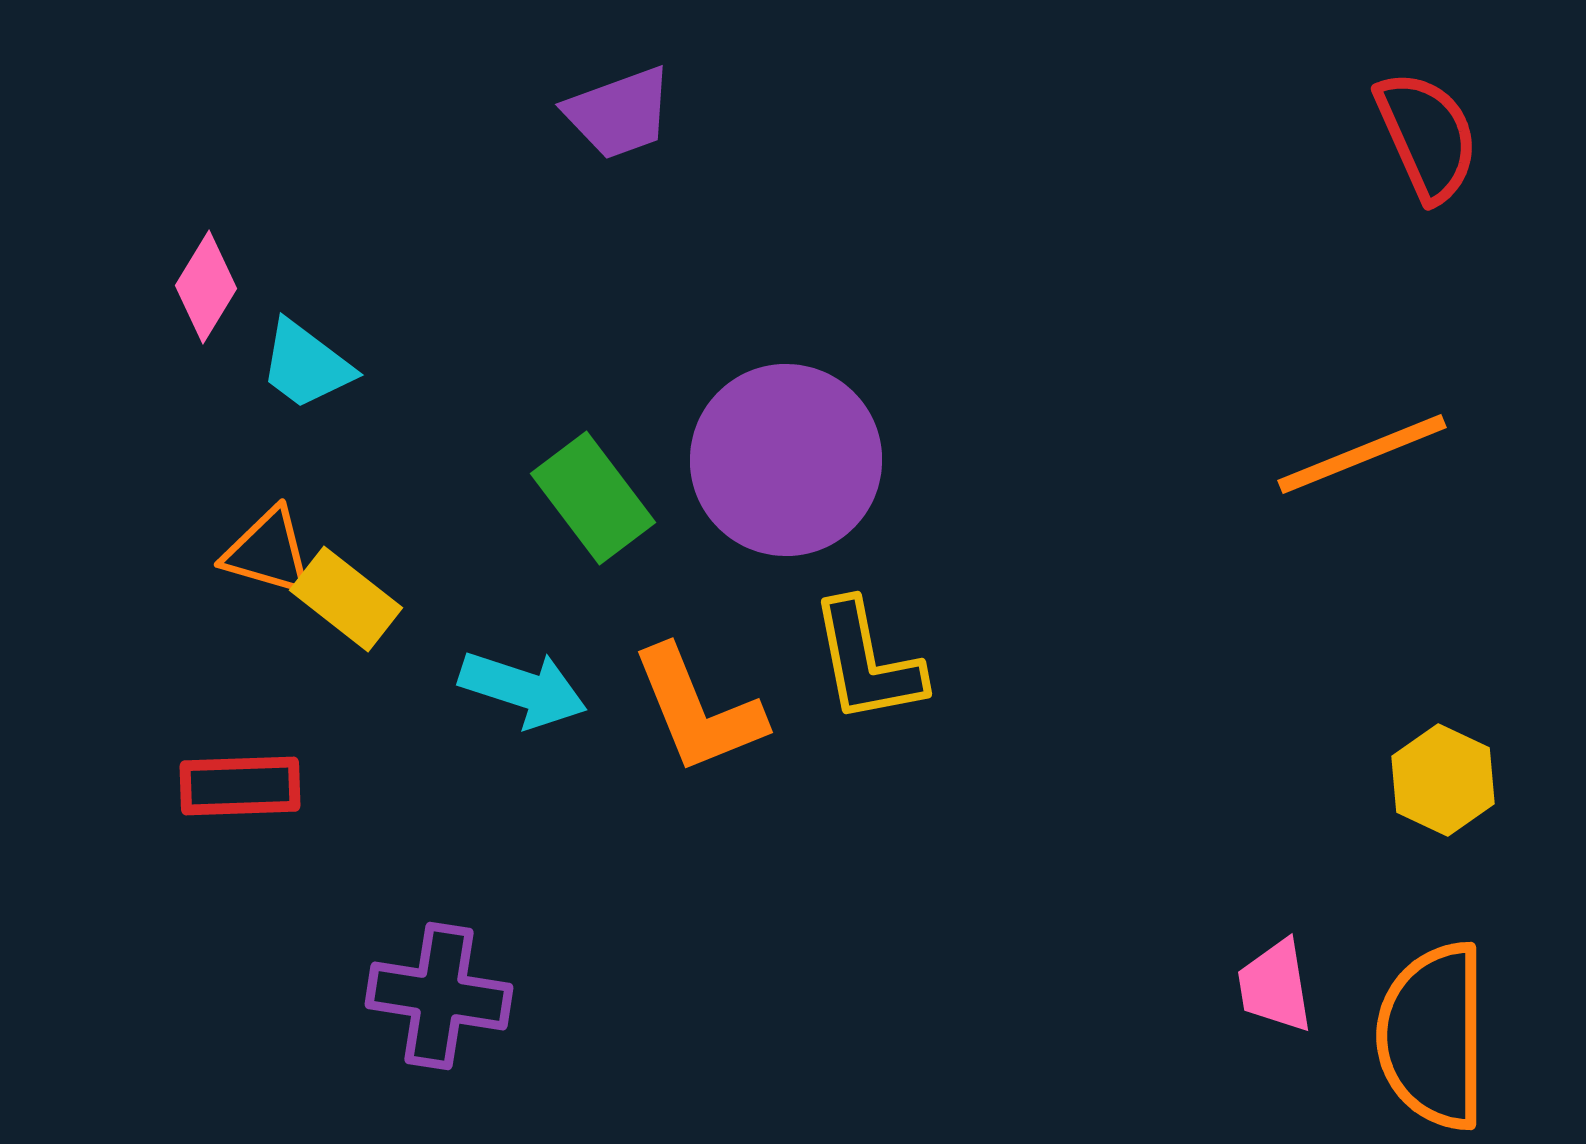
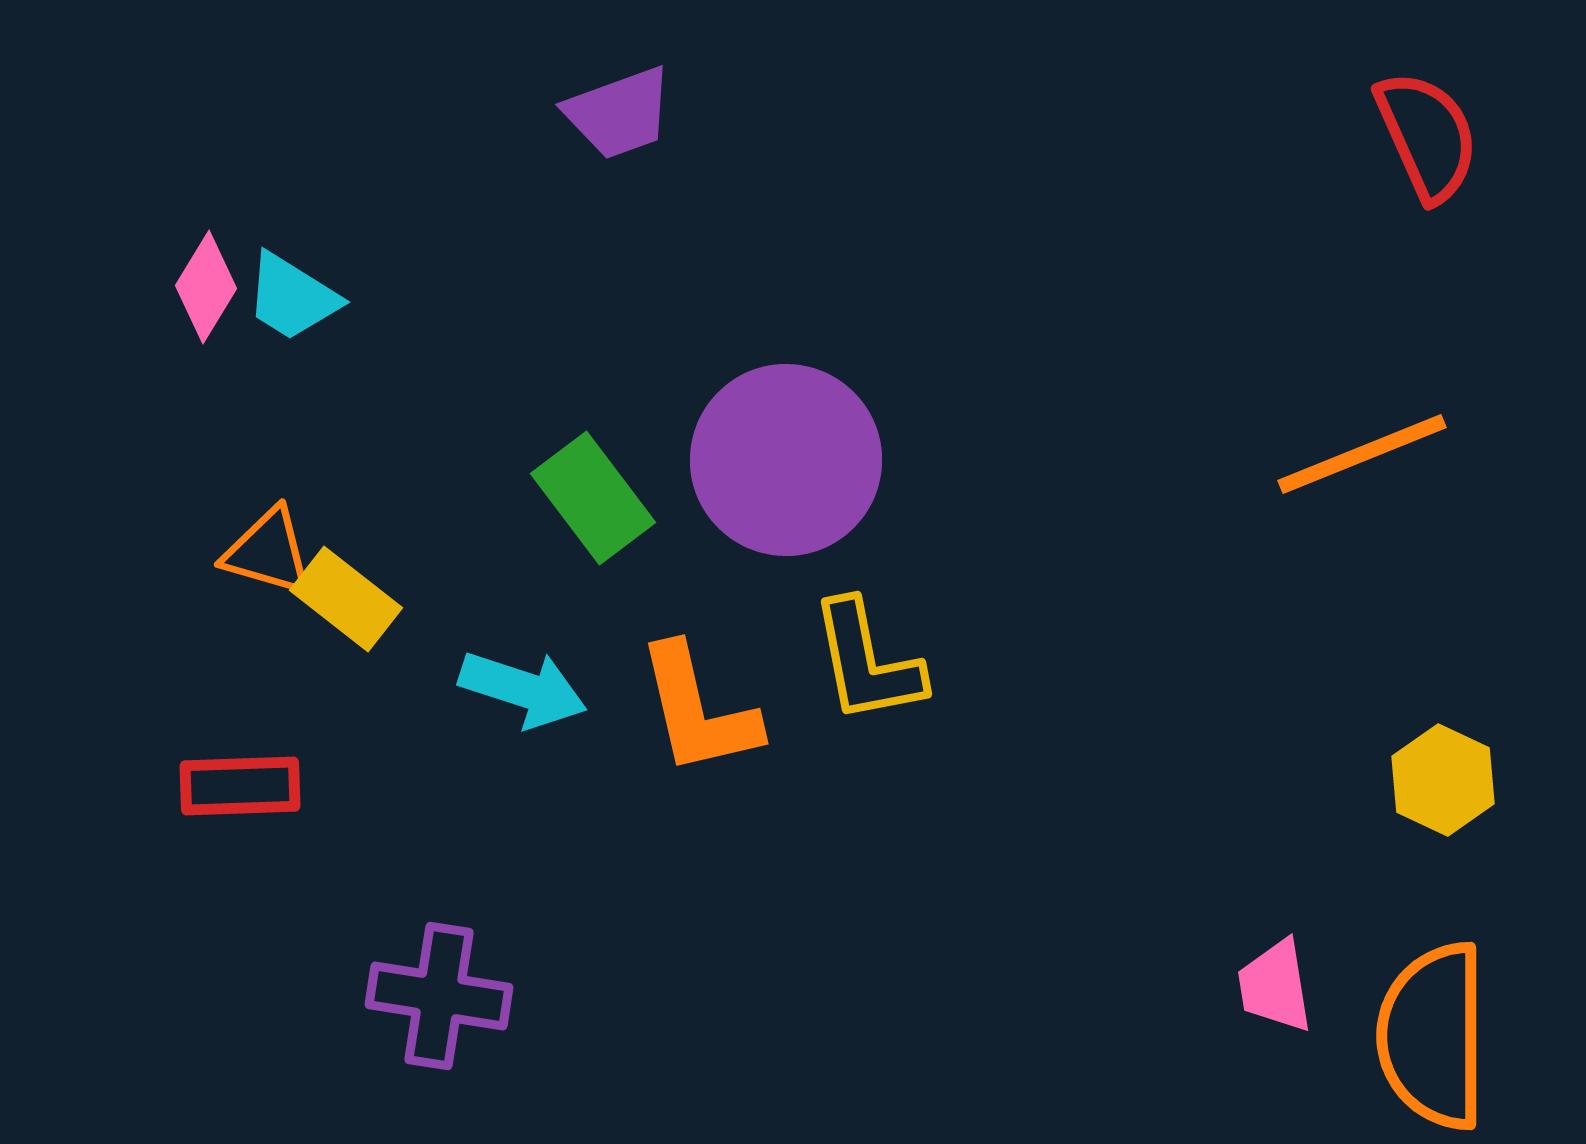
cyan trapezoid: moved 14 px left, 68 px up; rotated 5 degrees counterclockwise
orange L-shape: rotated 9 degrees clockwise
